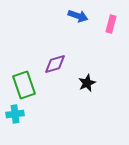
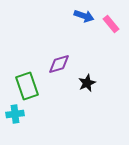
blue arrow: moved 6 px right
pink rectangle: rotated 54 degrees counterclockwise
purple diamond: moved 4 px right
green rectangle: moved 3 px right, 1 px down
